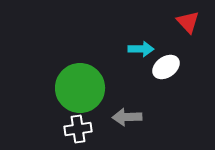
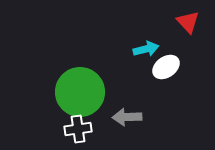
cyan arrow: moved 5 px right; rotated 15 degrees counterclockwise
green circle: moved 4 px down
